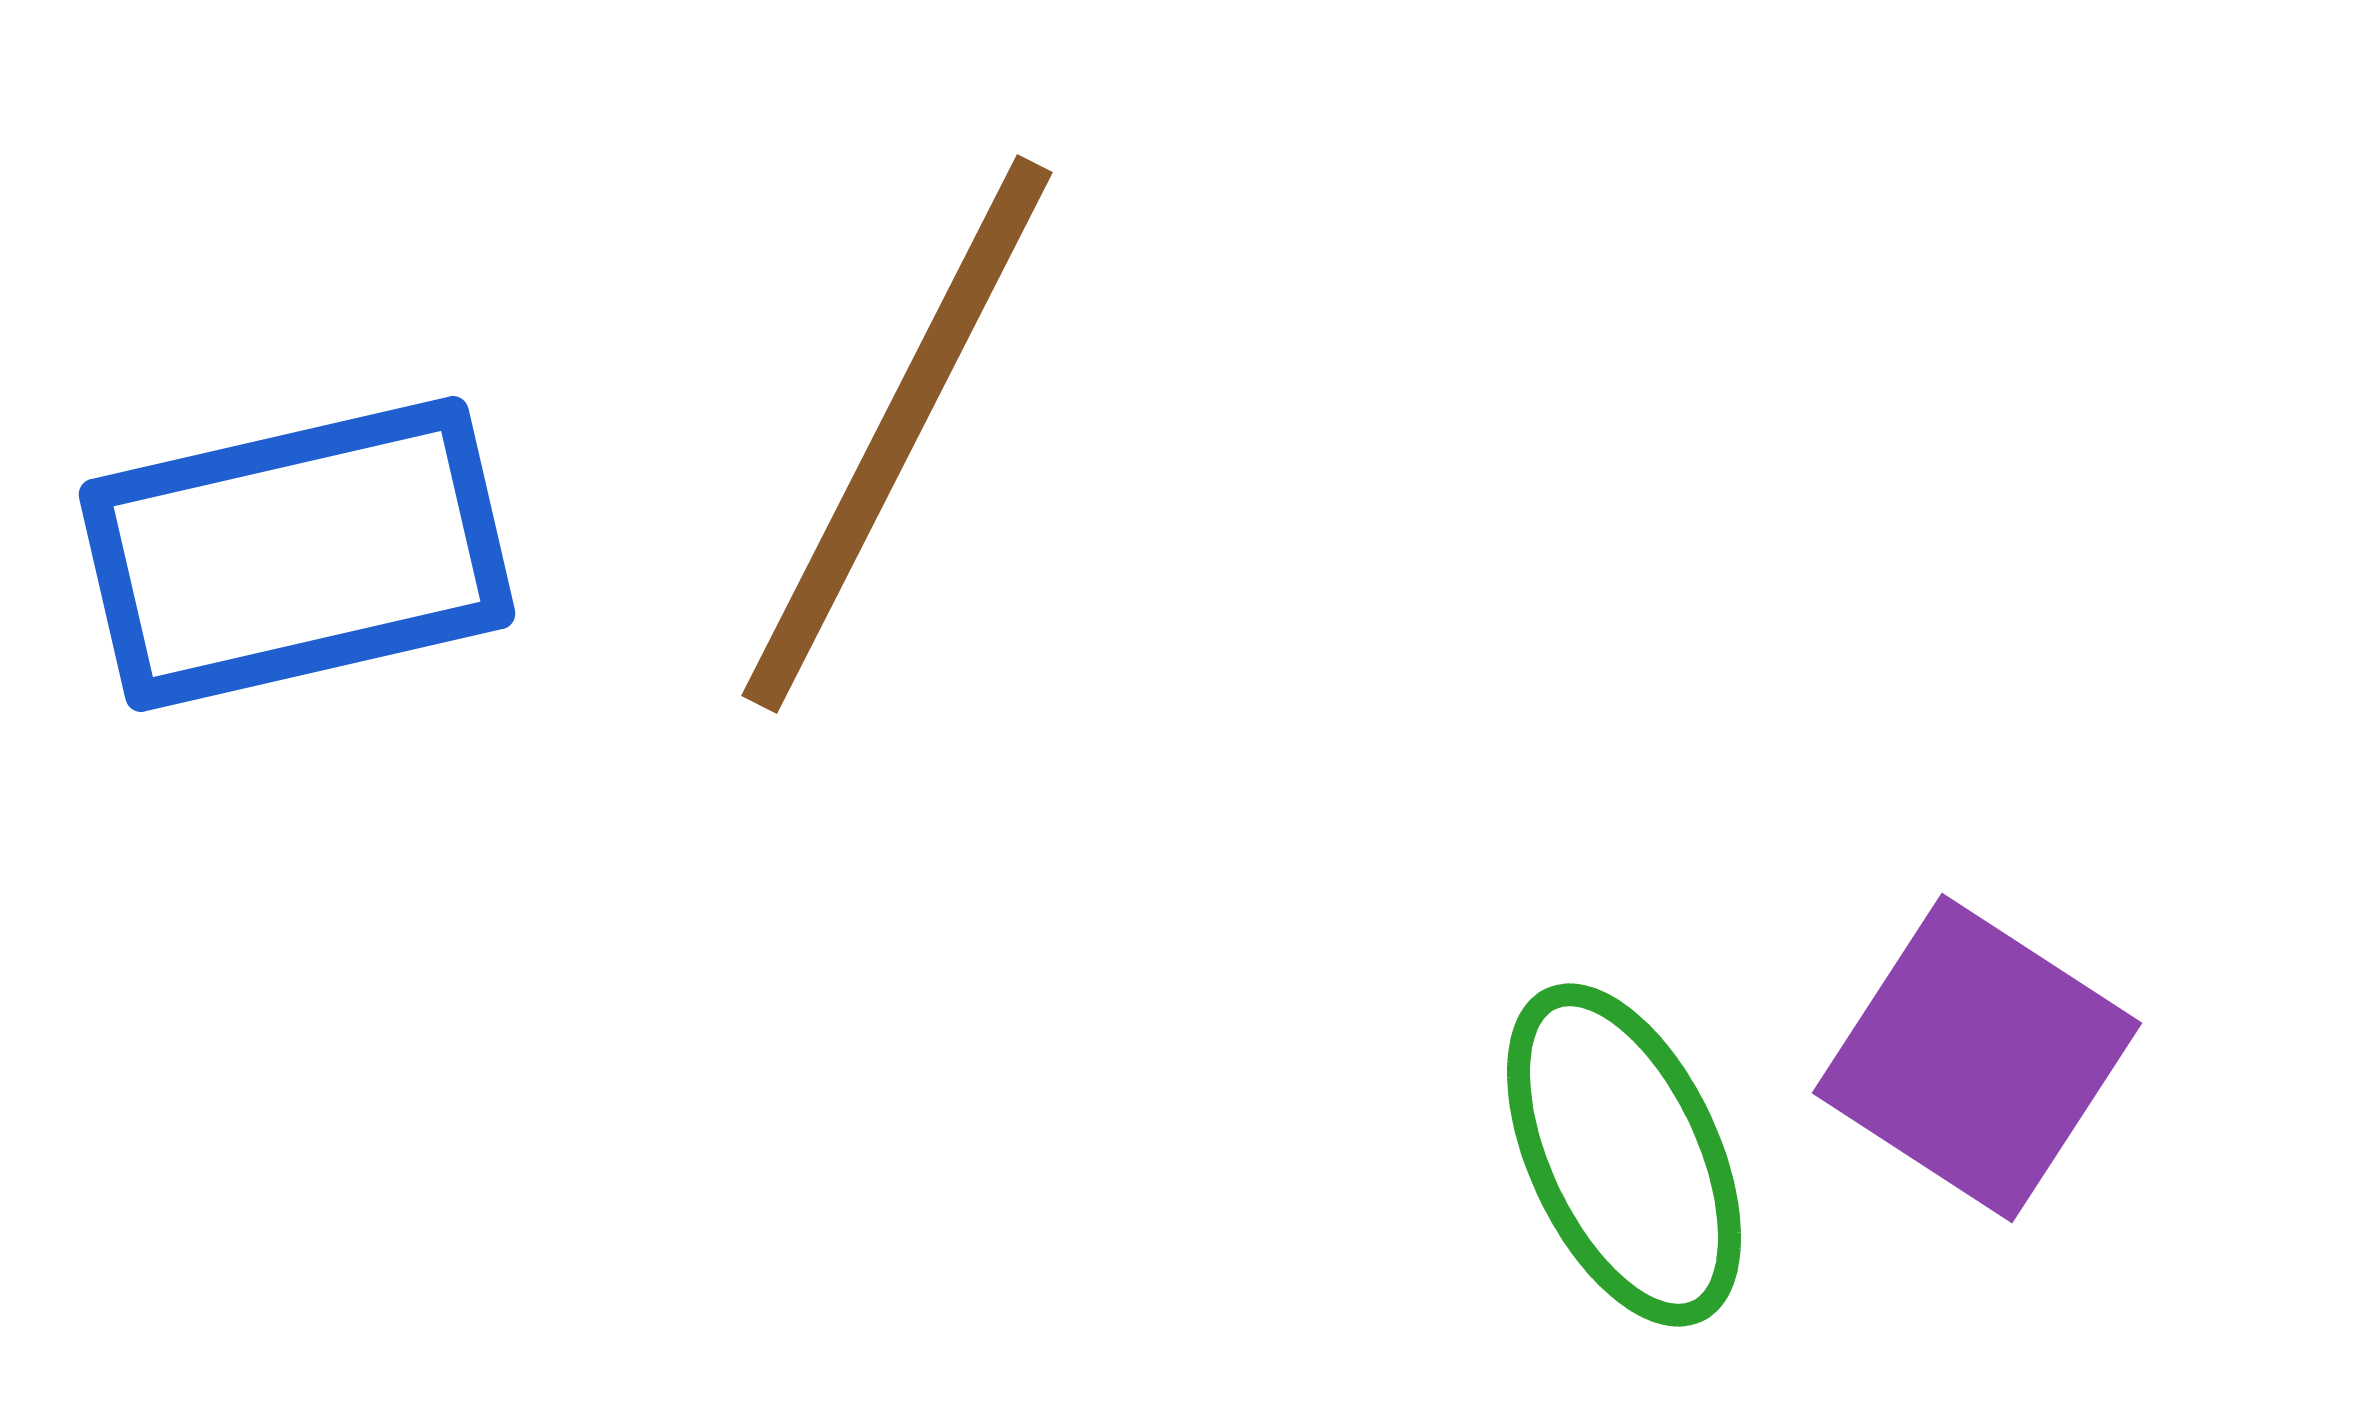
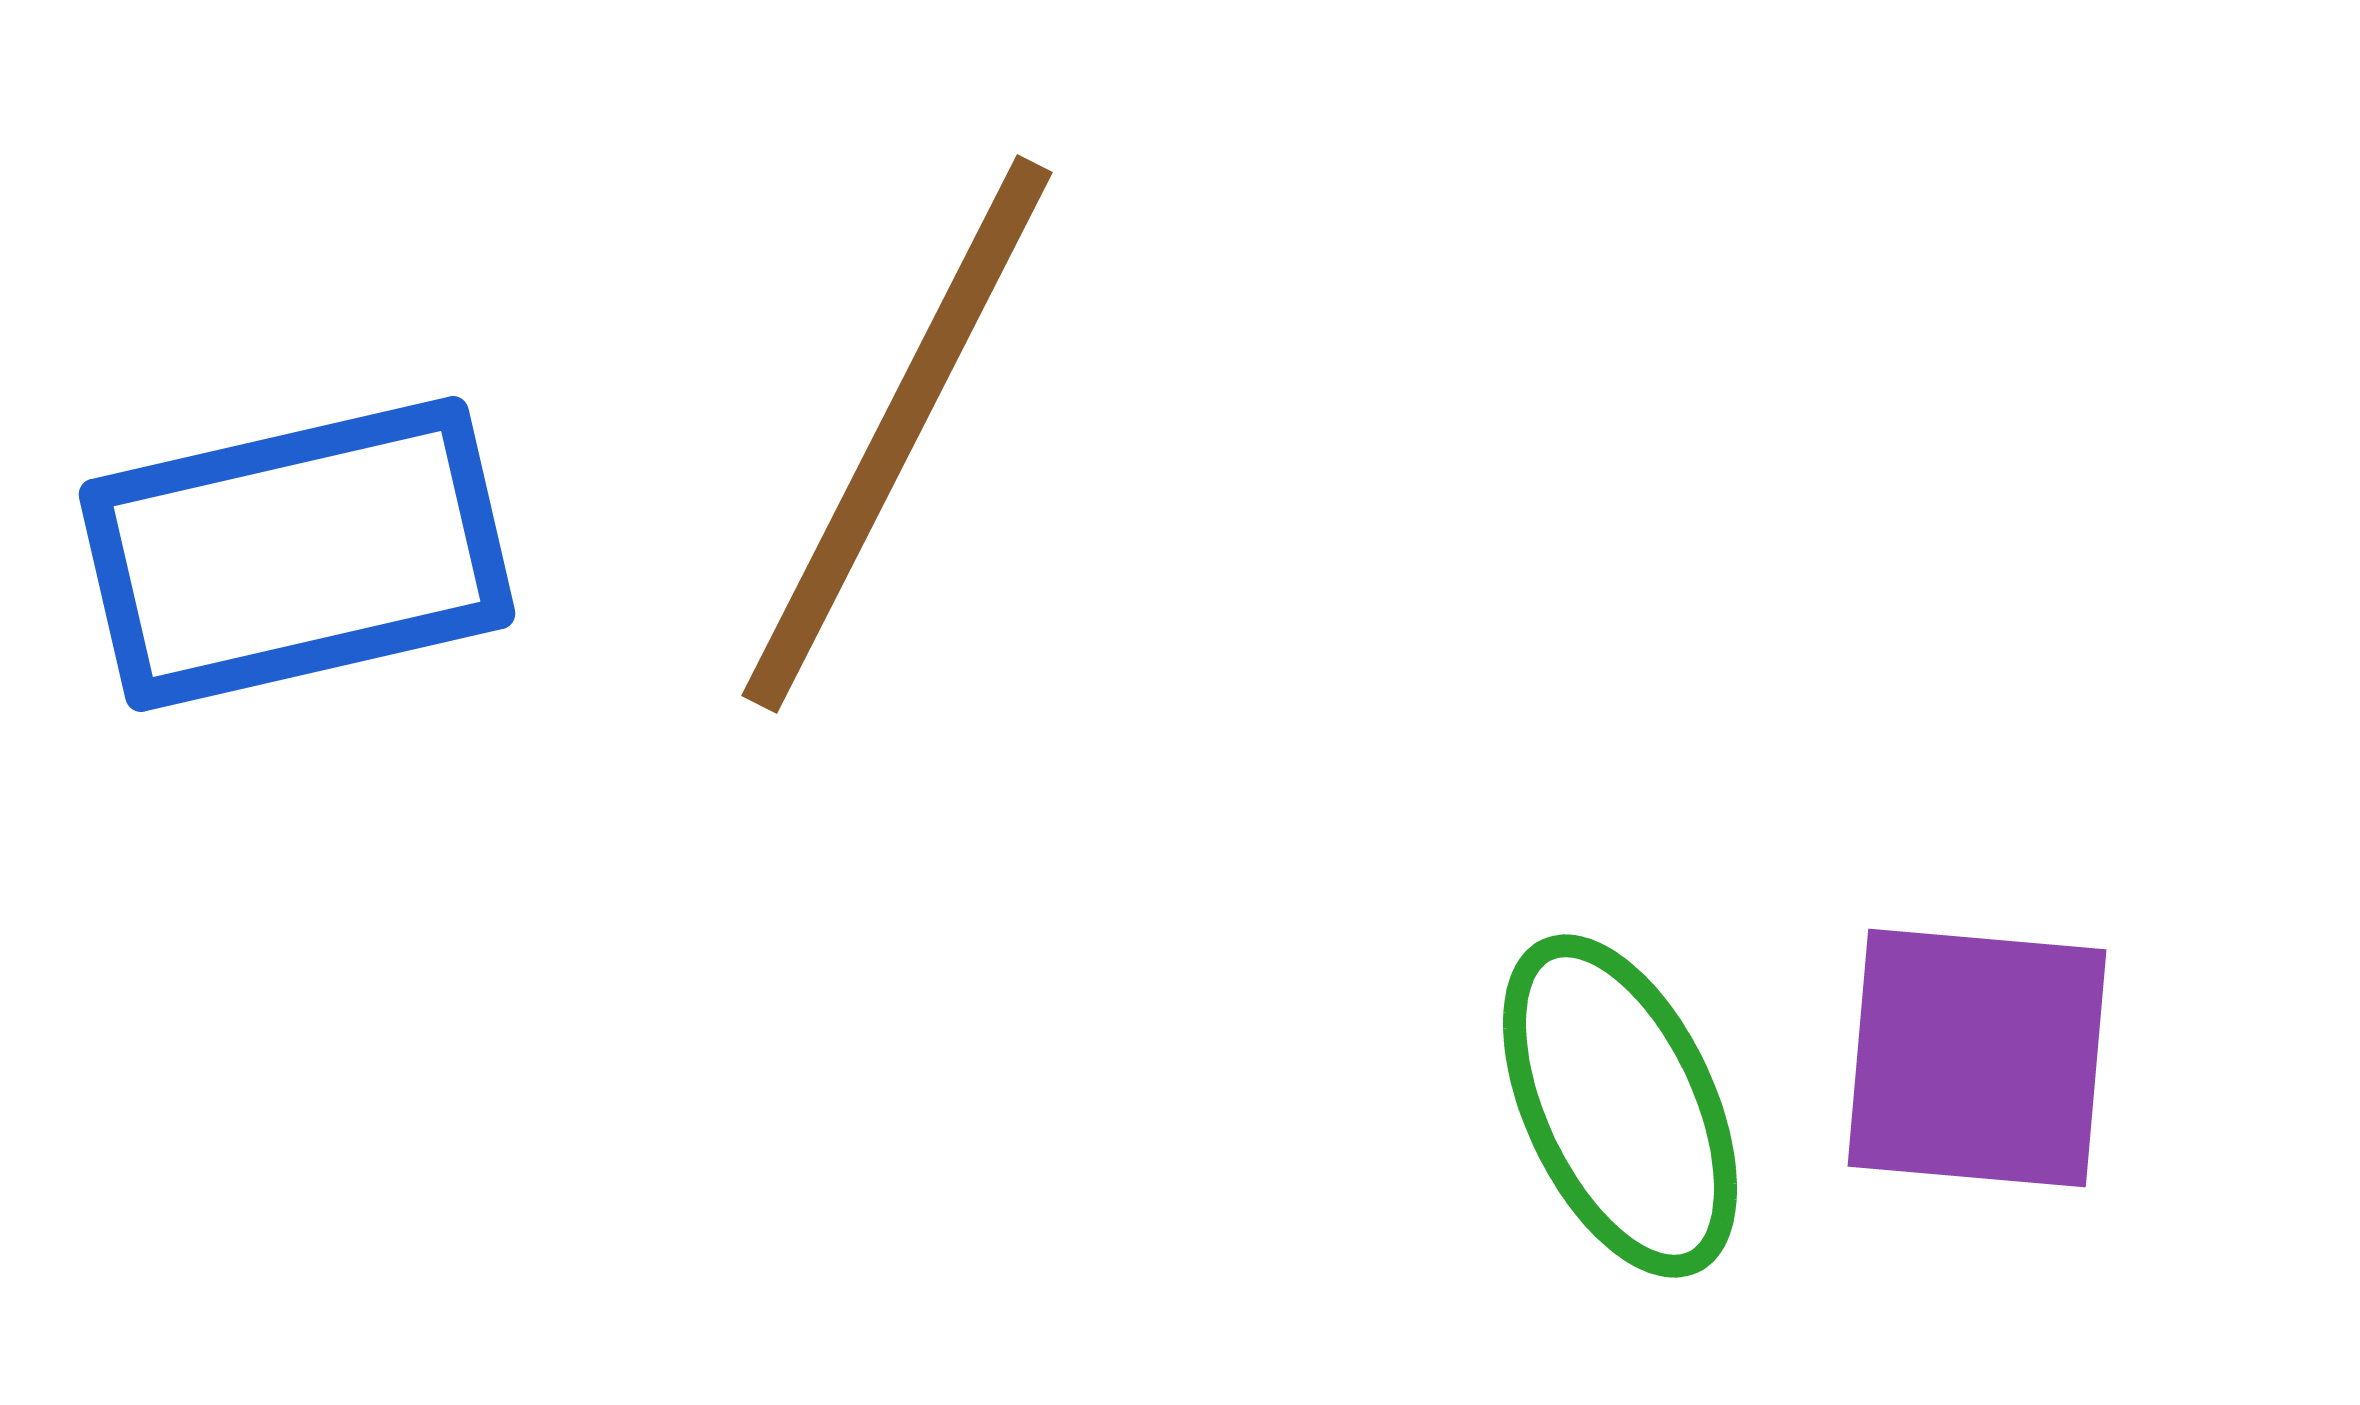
purple square: rotated 28 degrees counterclockwise
green ellipse: moved 4 px left, 49 px up
